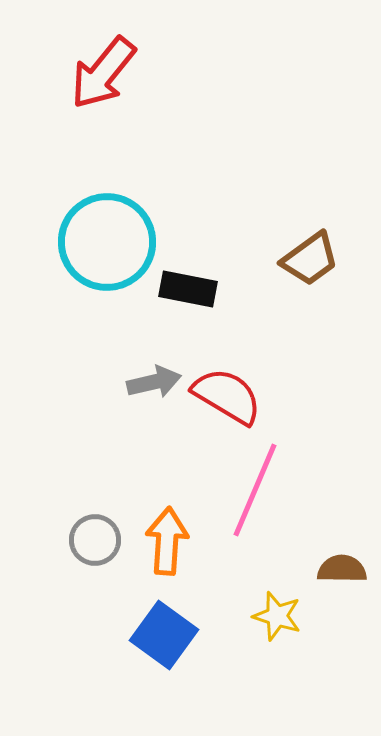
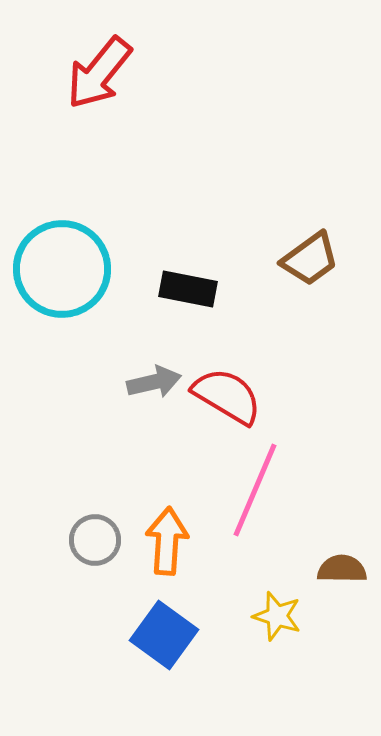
red arrow: moved 4 px left
cyan circle: moved 45 px left, 27 px down
